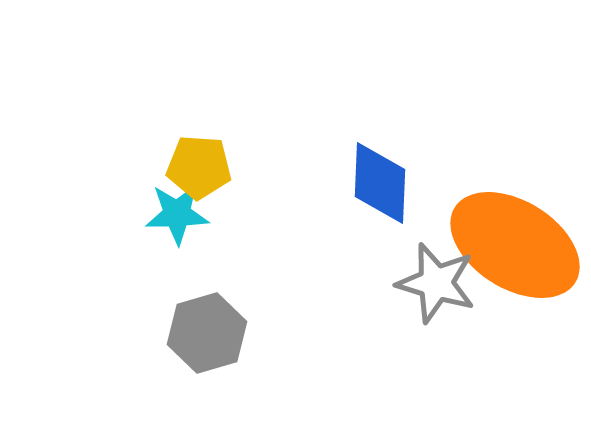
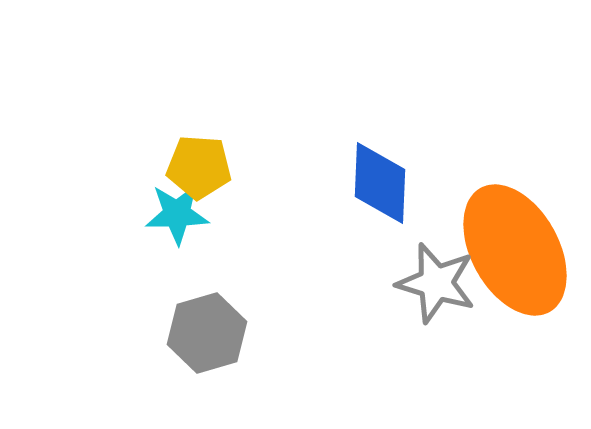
orange ellipse: moved 5 px down; rotated 29 degrees clockwise
